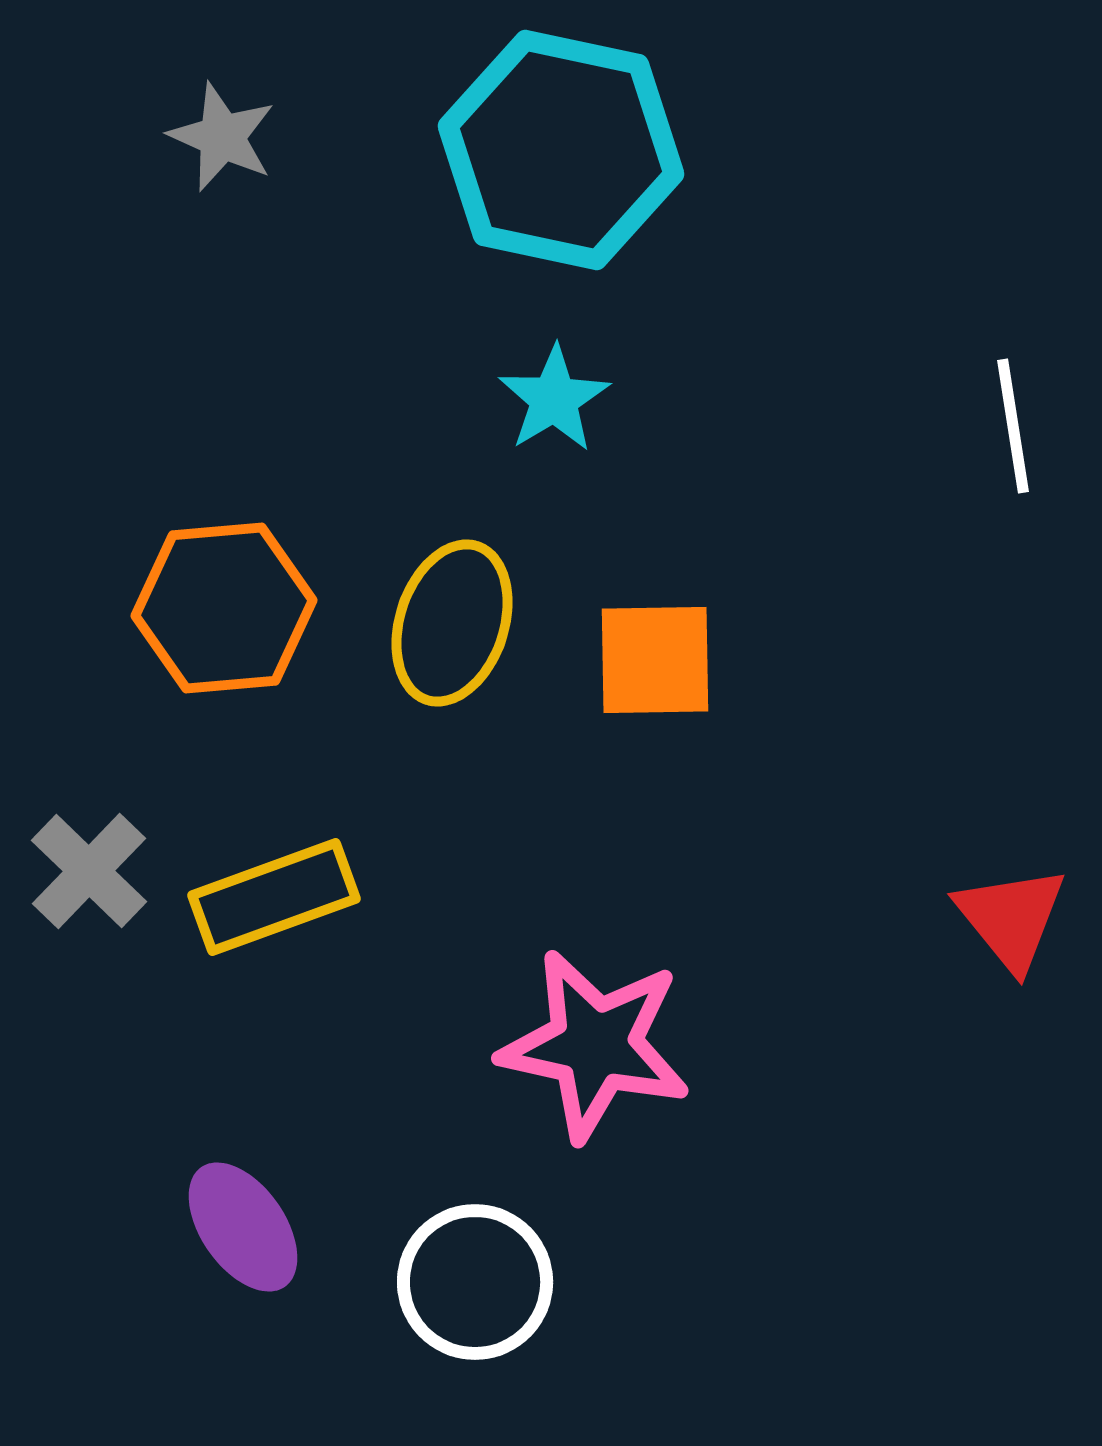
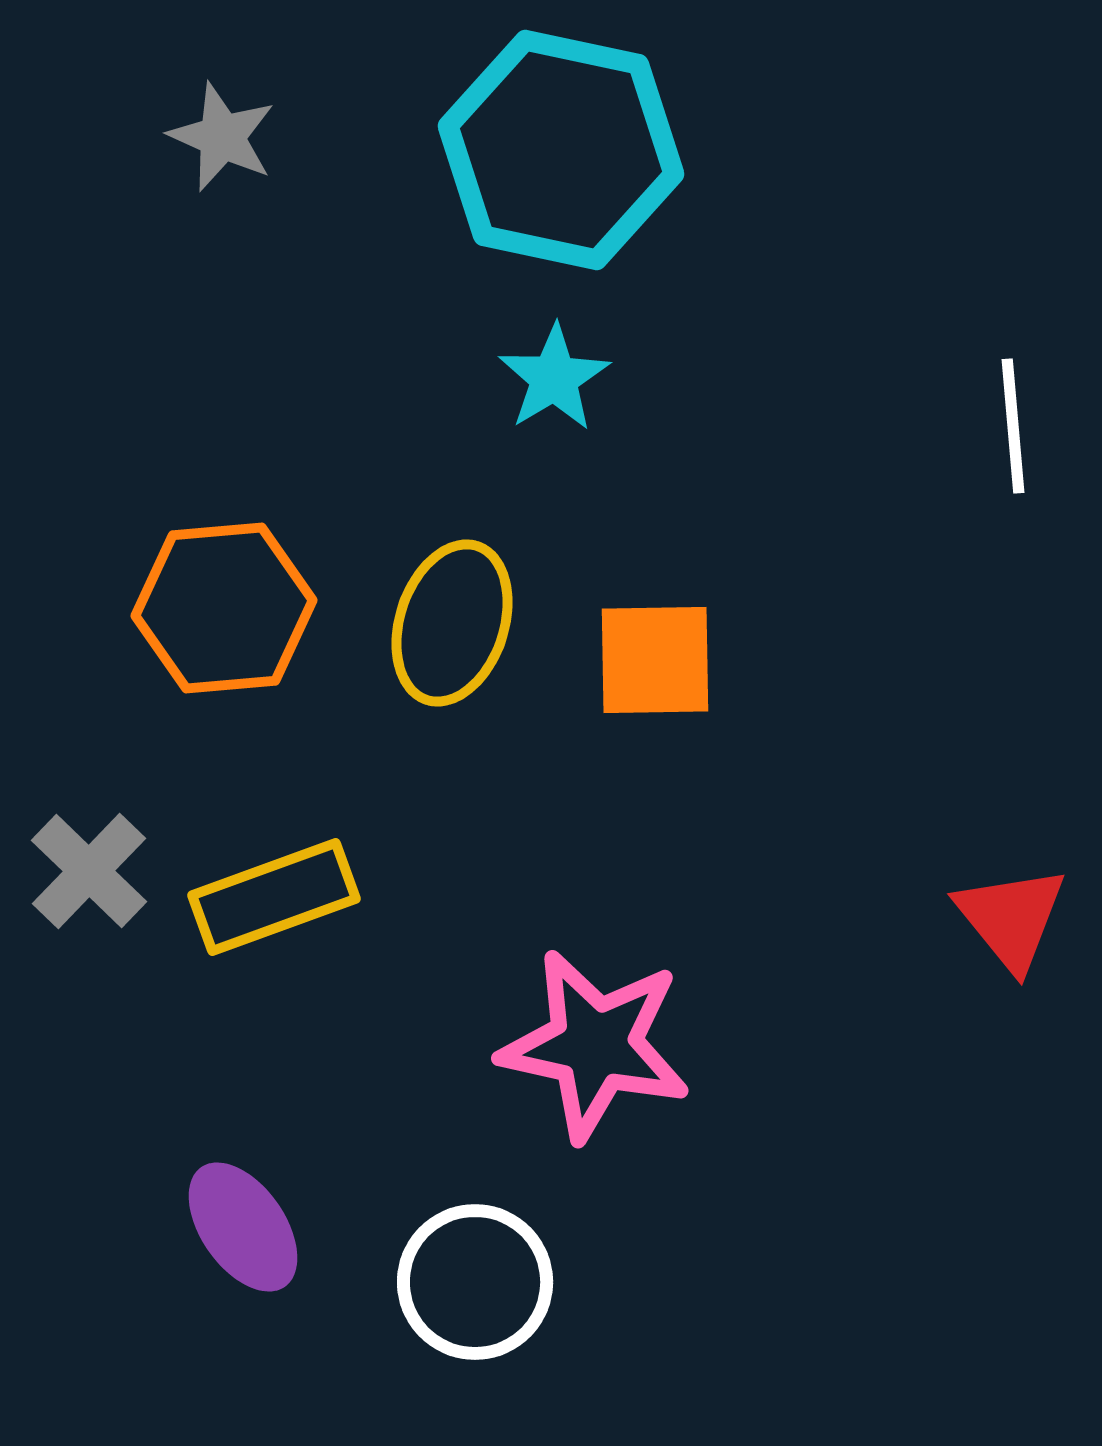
cyan star: moved 21 px up
white line: rotated 4 degrees clockwise
